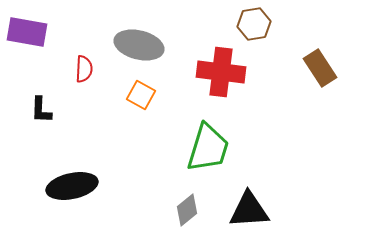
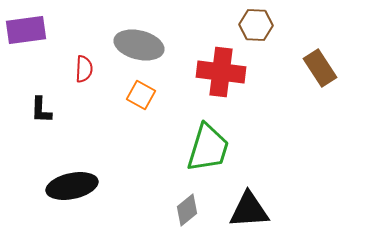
brown hexagon: moved 2 px right, 1 px down; rotated 12 degrees clockwise
purple rectangle: moved 1 px left, 2 px up; rotated 18 degrees counterclockwise
